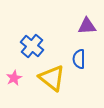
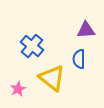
purple triangle: moved 1 px left, 4 px down
pink star: moved 4 px right, 11 px down
